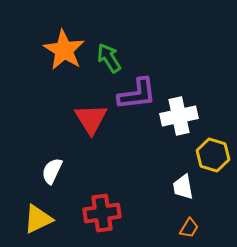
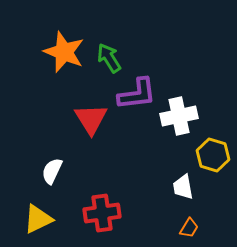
orange star: moved 2 px down; rotated 9 degrees counterclockwise
